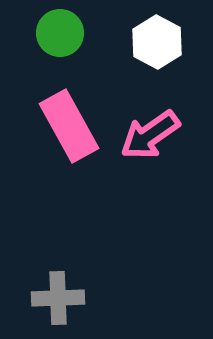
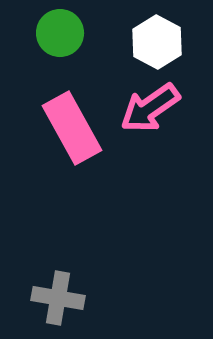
pink rectangle: moved 3 px right, 2 px down
pink arrow: moved 27 px up
gray cross: rotated 12 degrees clockwise
